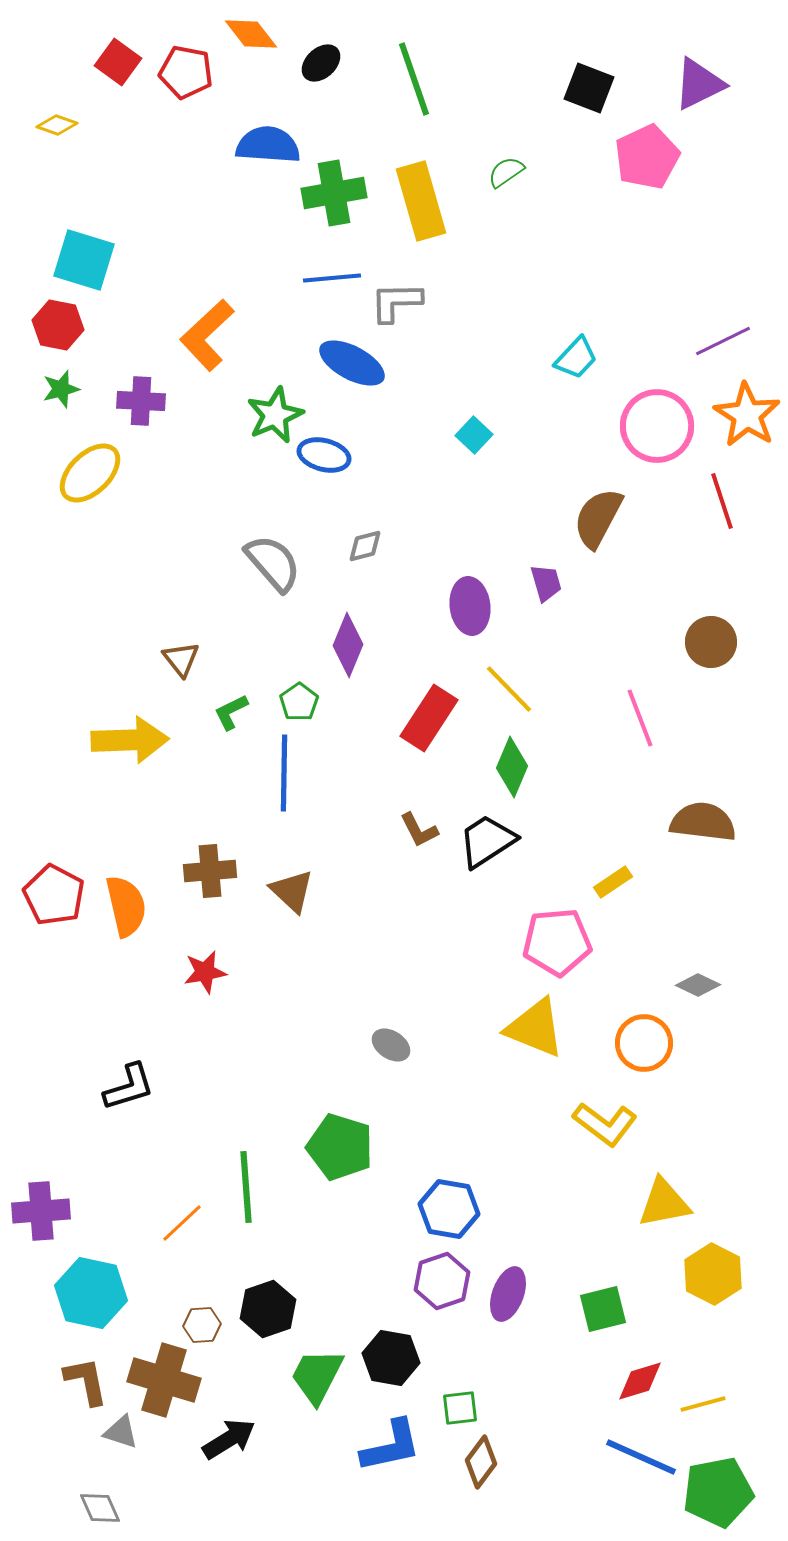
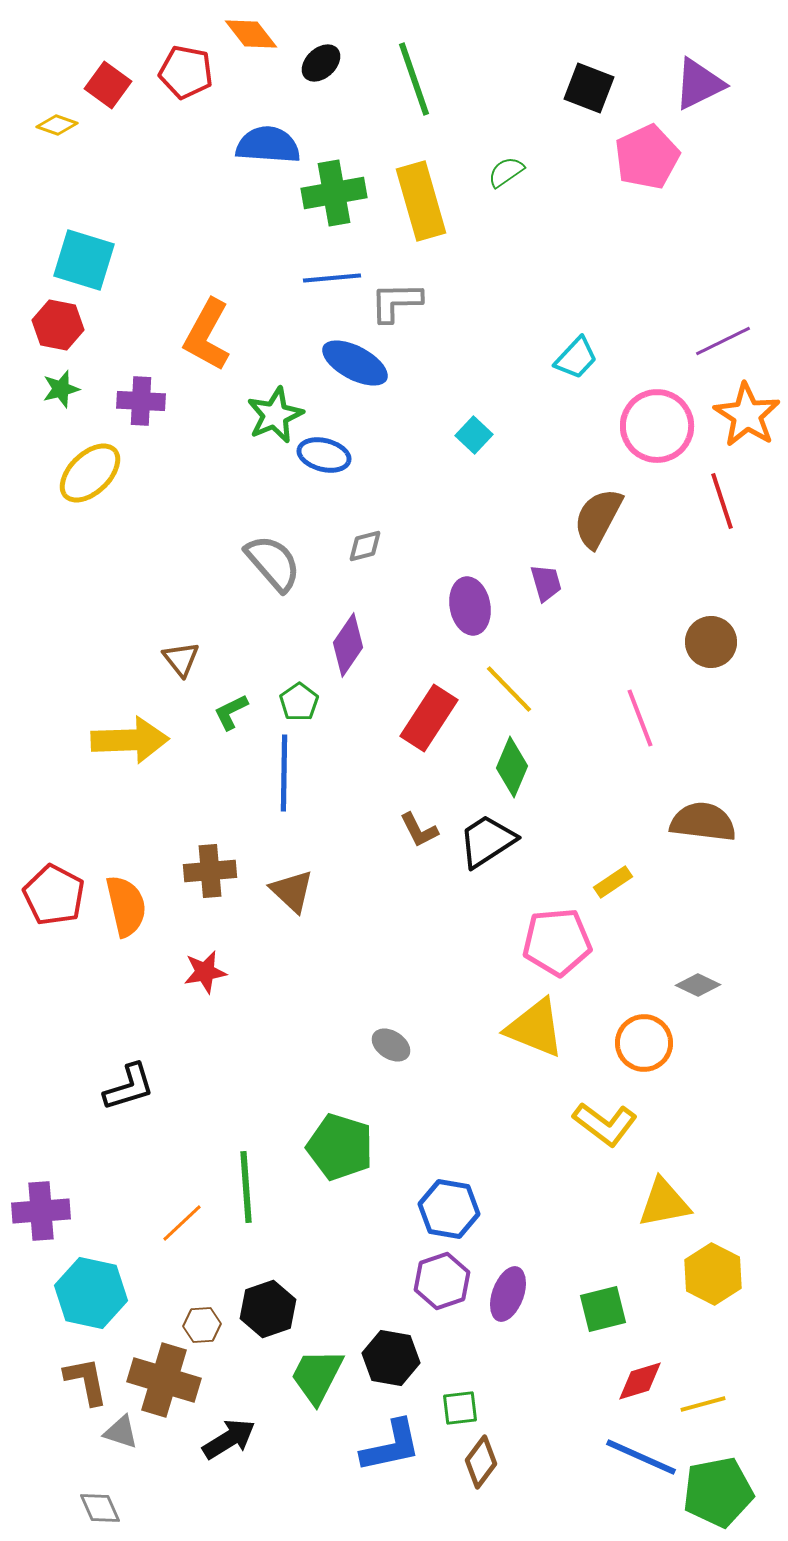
red square at (118, 62): moved 10 px left, 23 px down
orange L-shape at (207, 335): rotated 18 degrees counterclockwise
blue ellipse at (352, 363): moved 3 px right
purple ellipse at (470, 606): rotated 4 degrees counterclockwise
purple diamond at (348, 645): rotated 12 degrees clockwise
